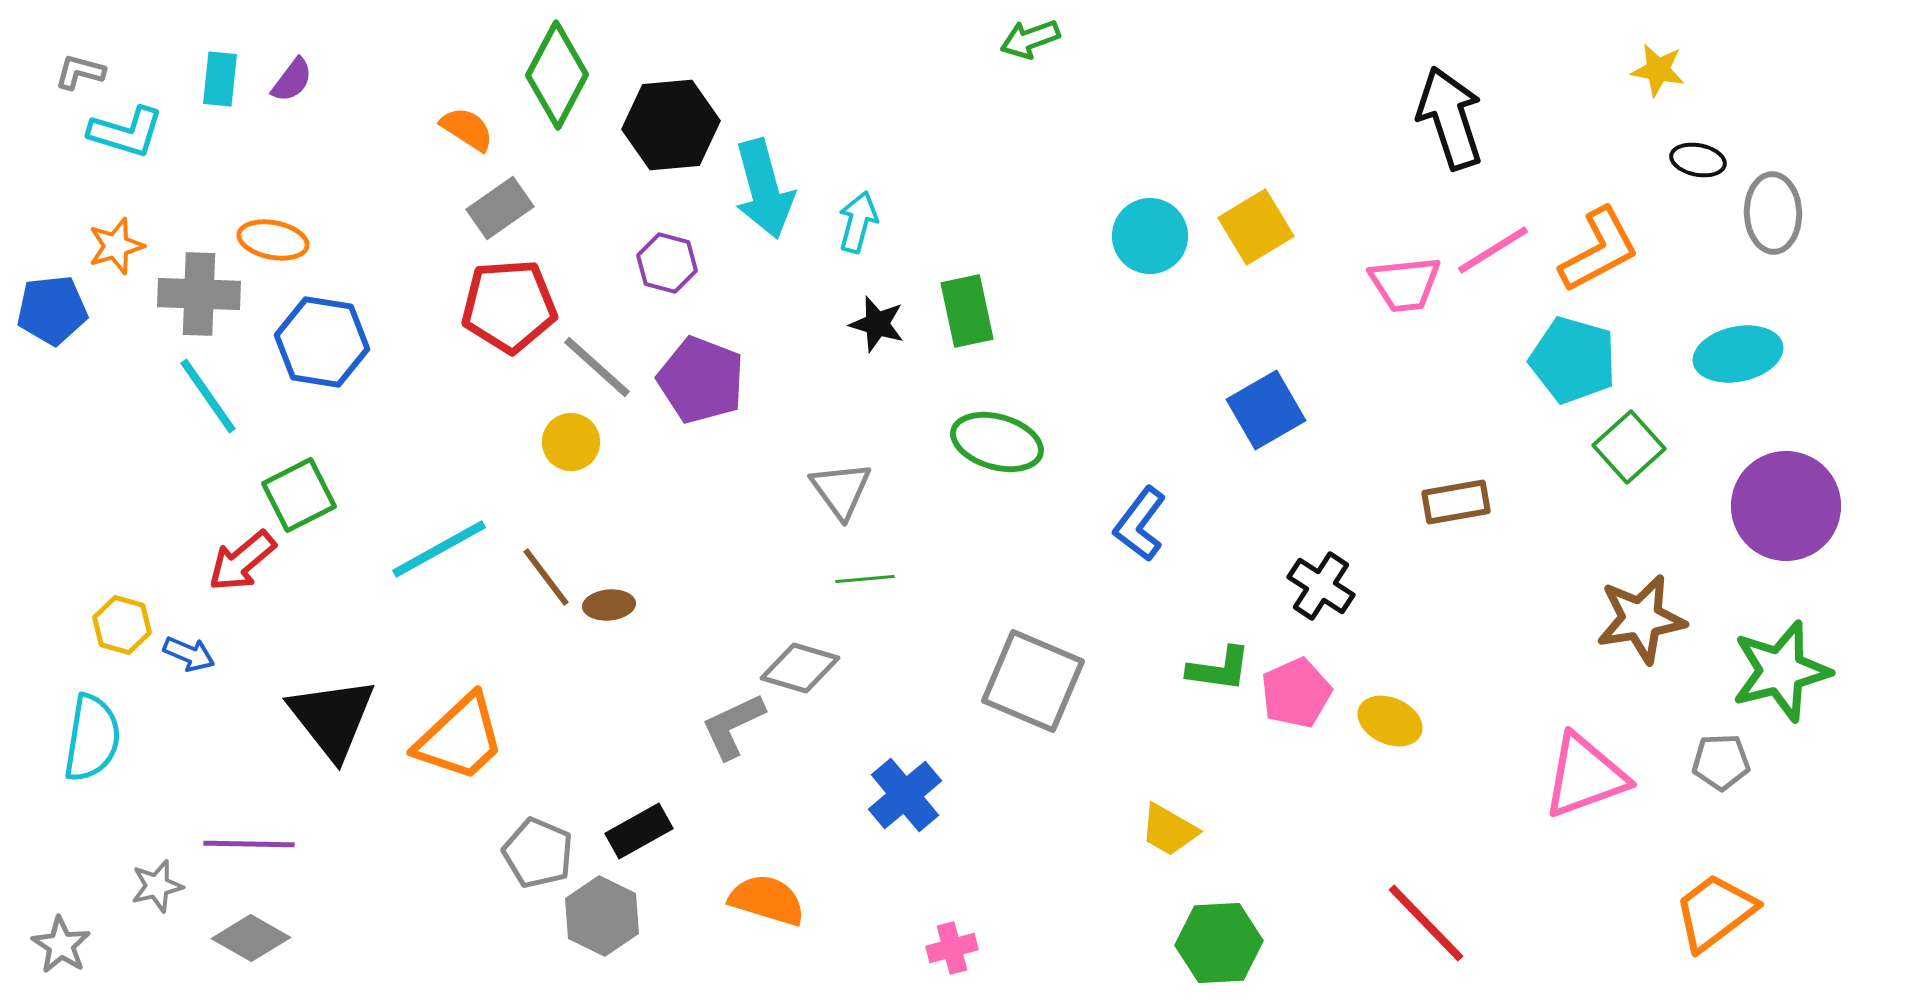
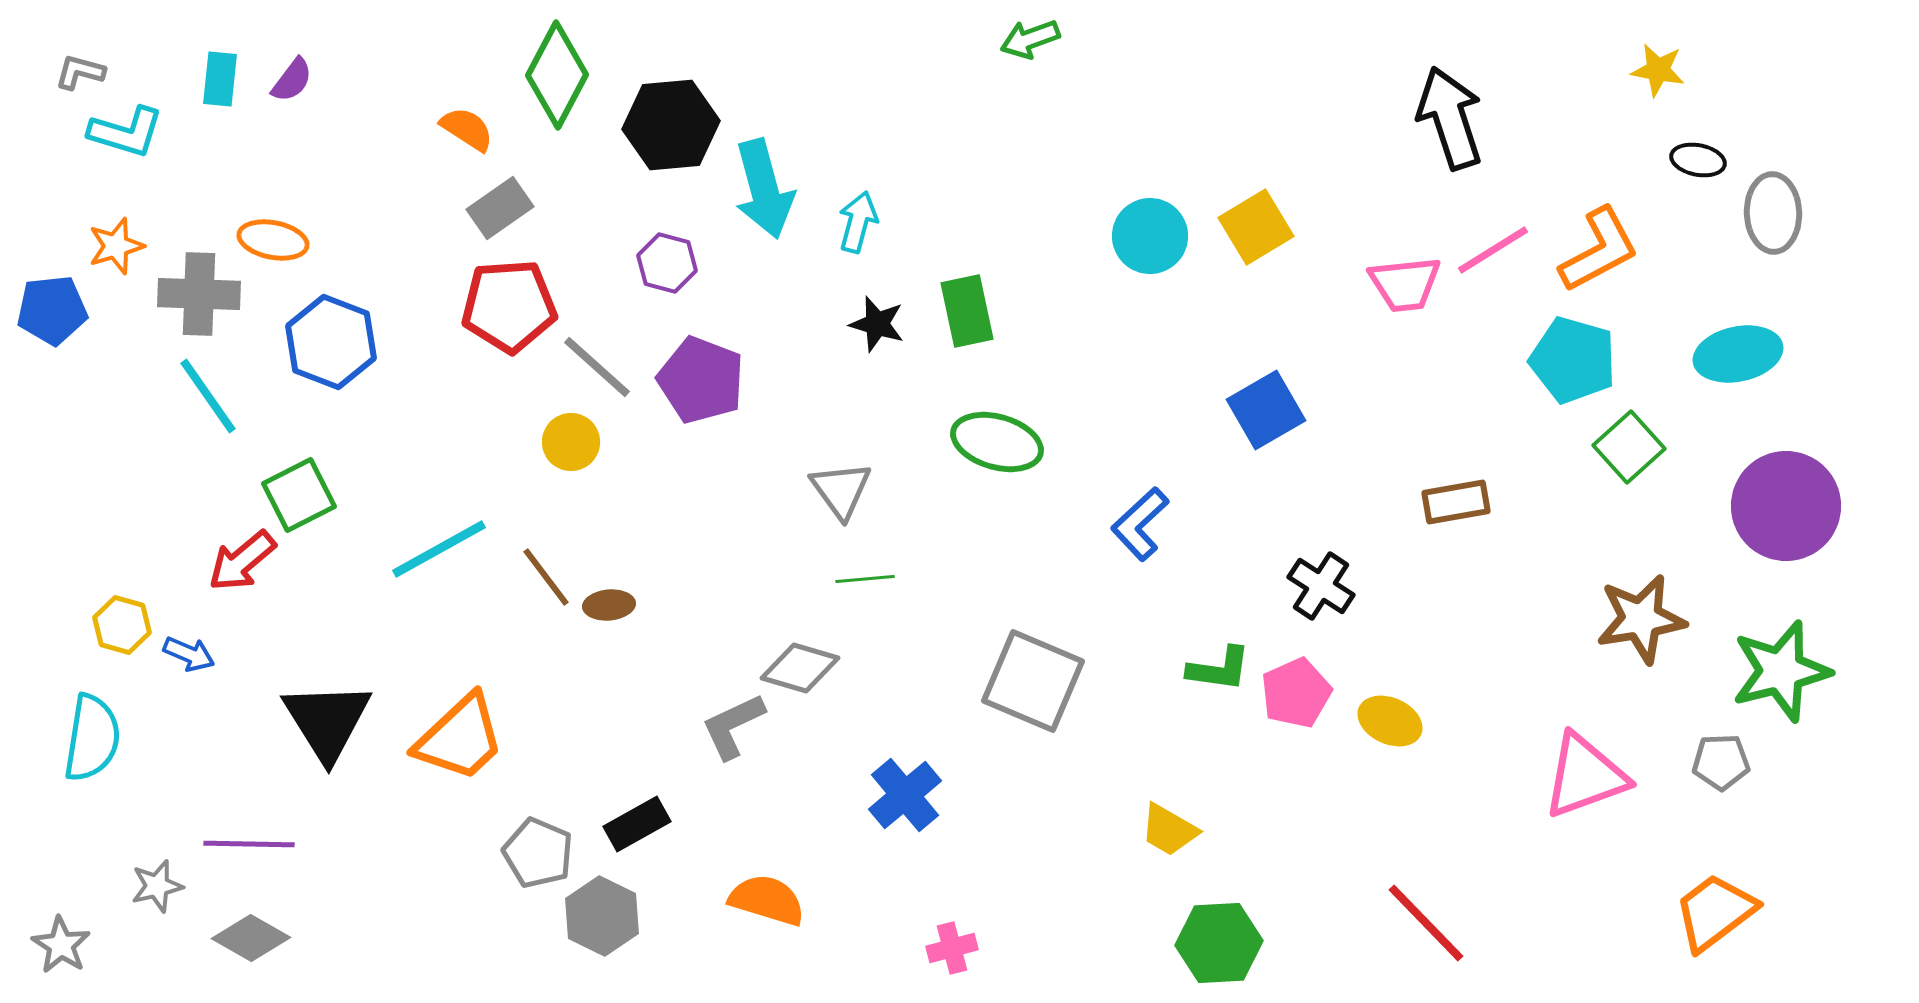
blue hexagon at (322, 342): moved 9 px right; rotated 12 degrees clockwise
blue L-shape at (1140, 524): rotated 10 degrees clockwise
black triangle at (332, 718): moved 5 px left, 3 px down; rotated 6 degrees clockwise
black rectangle at (639, 831): moved 2 px left, 7 px up
